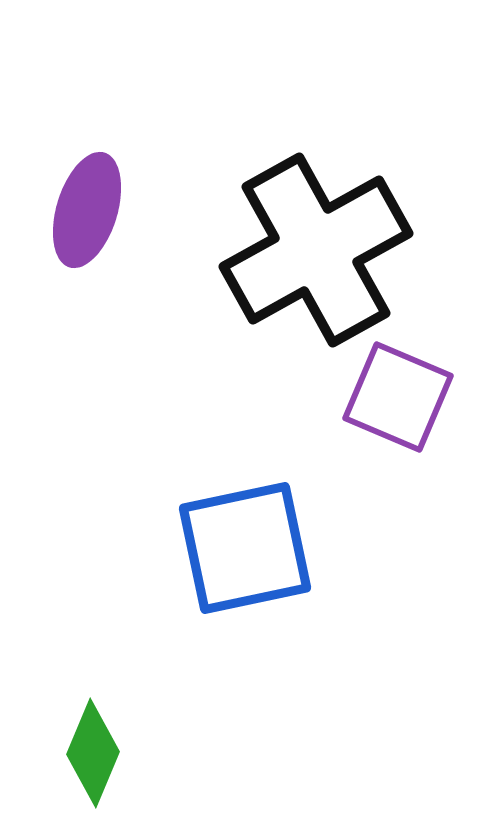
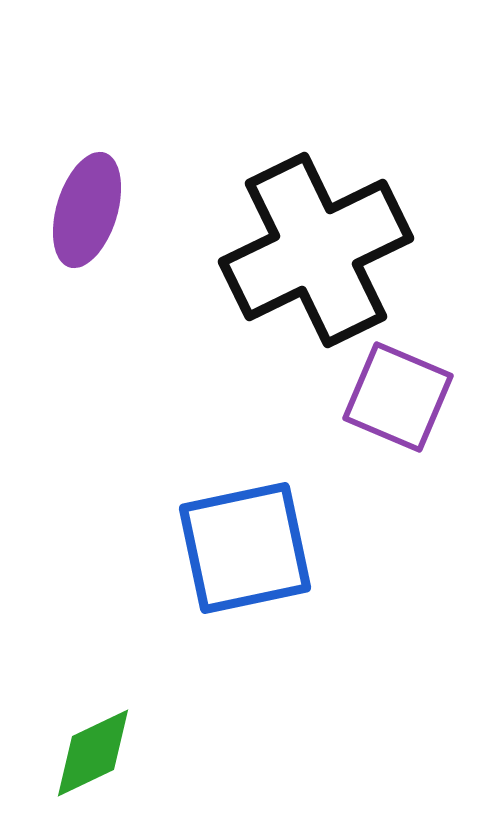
black cross: rotated 3 degrees clockwise
green diamond: rotated 42 degrees clockwise
